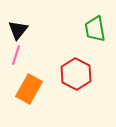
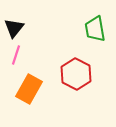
black triangle: moved 4 px left, 2 px up
